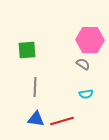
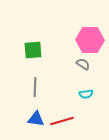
green square: moved 6 px right
